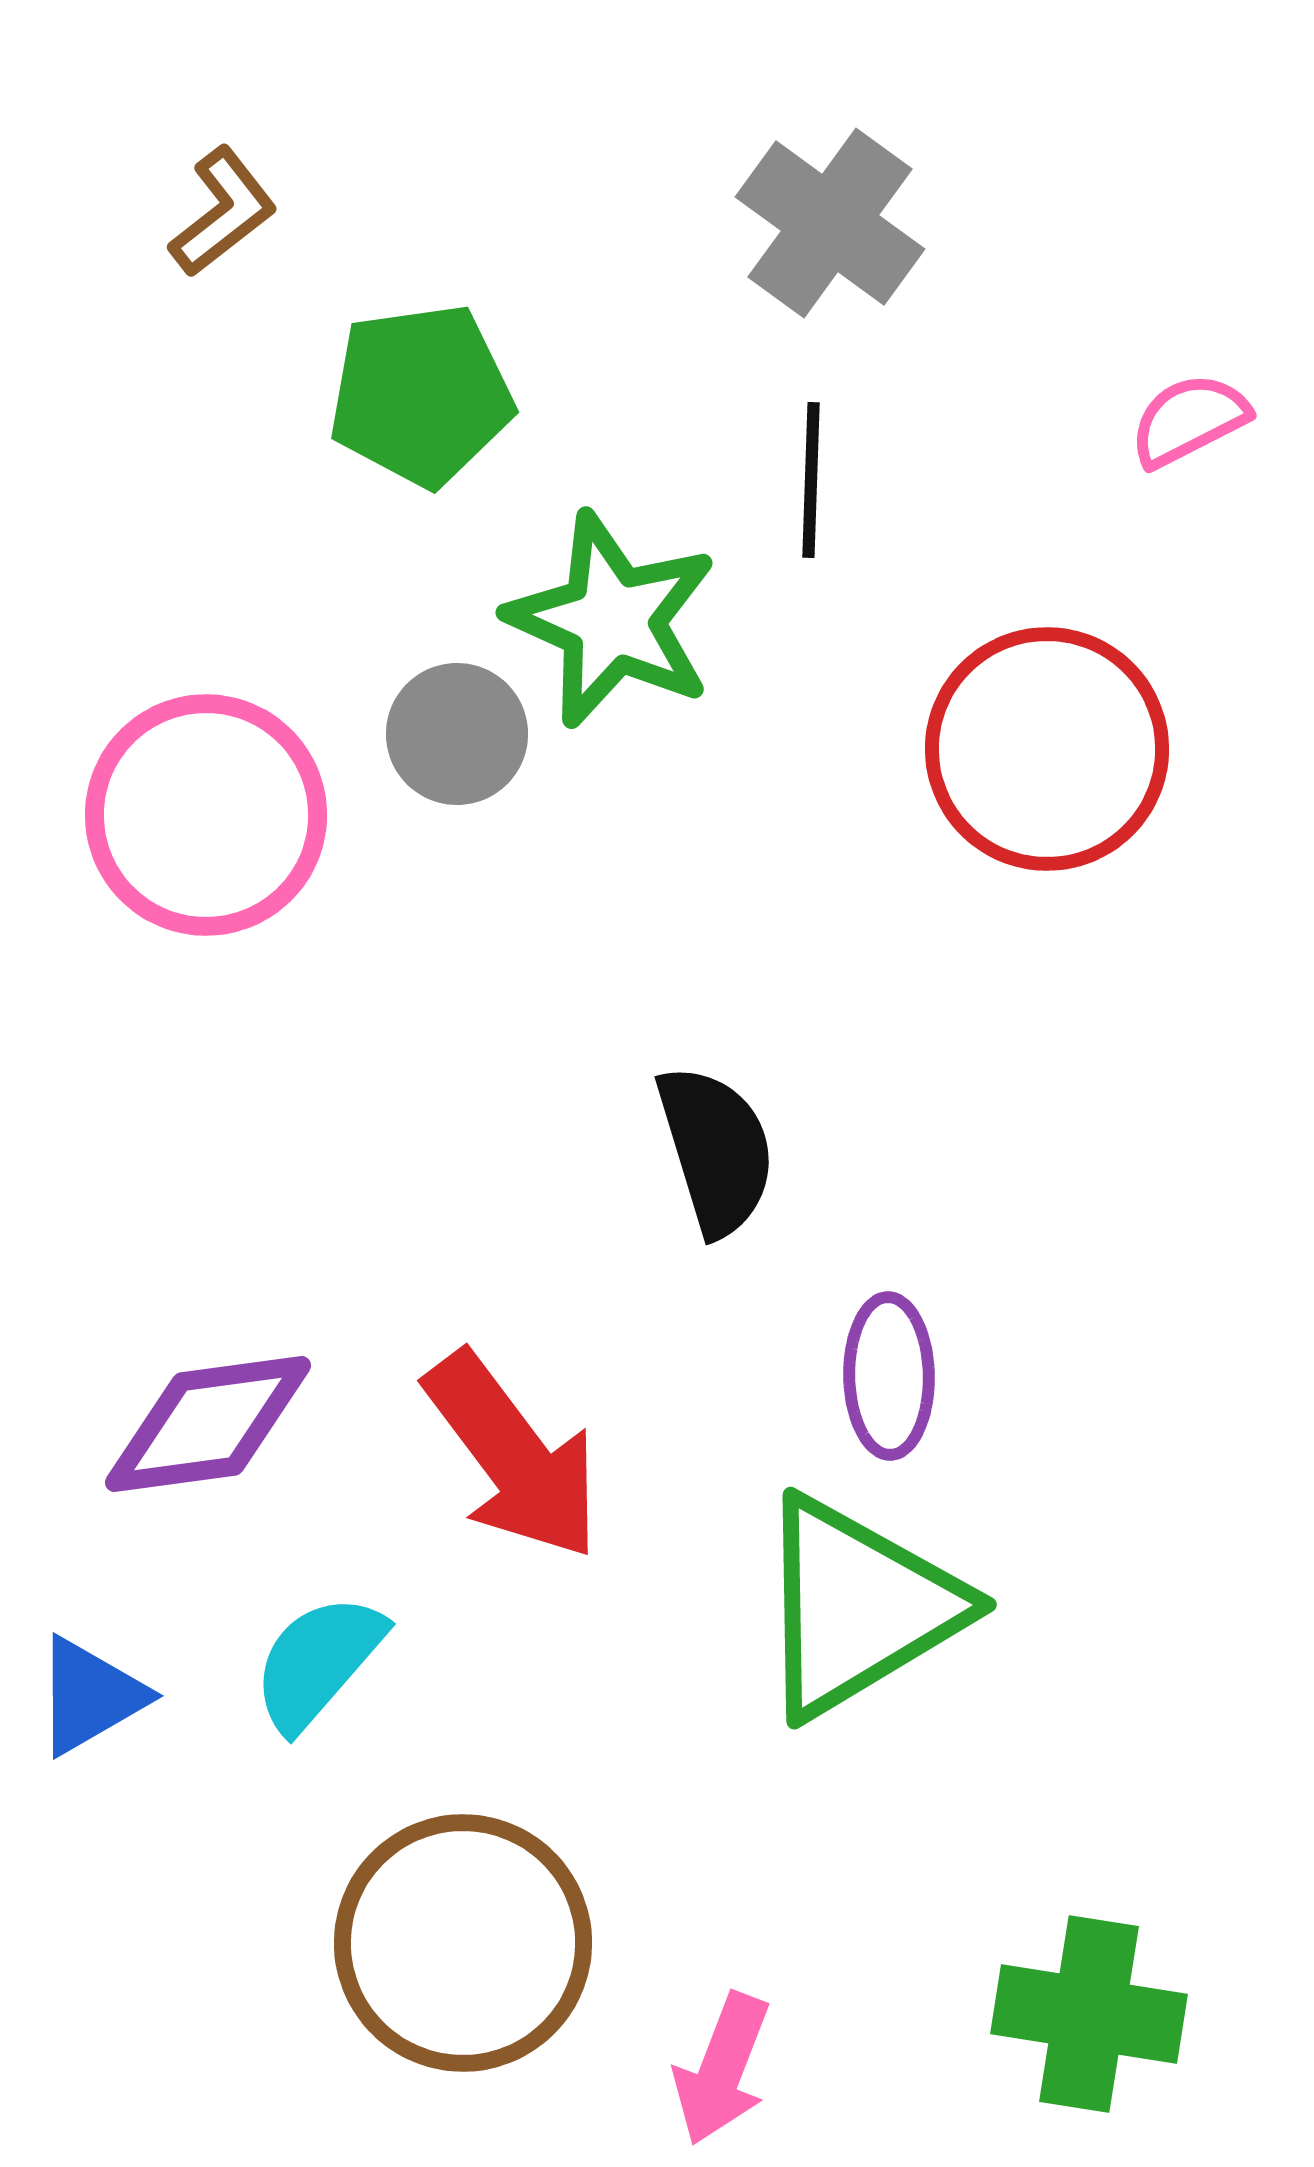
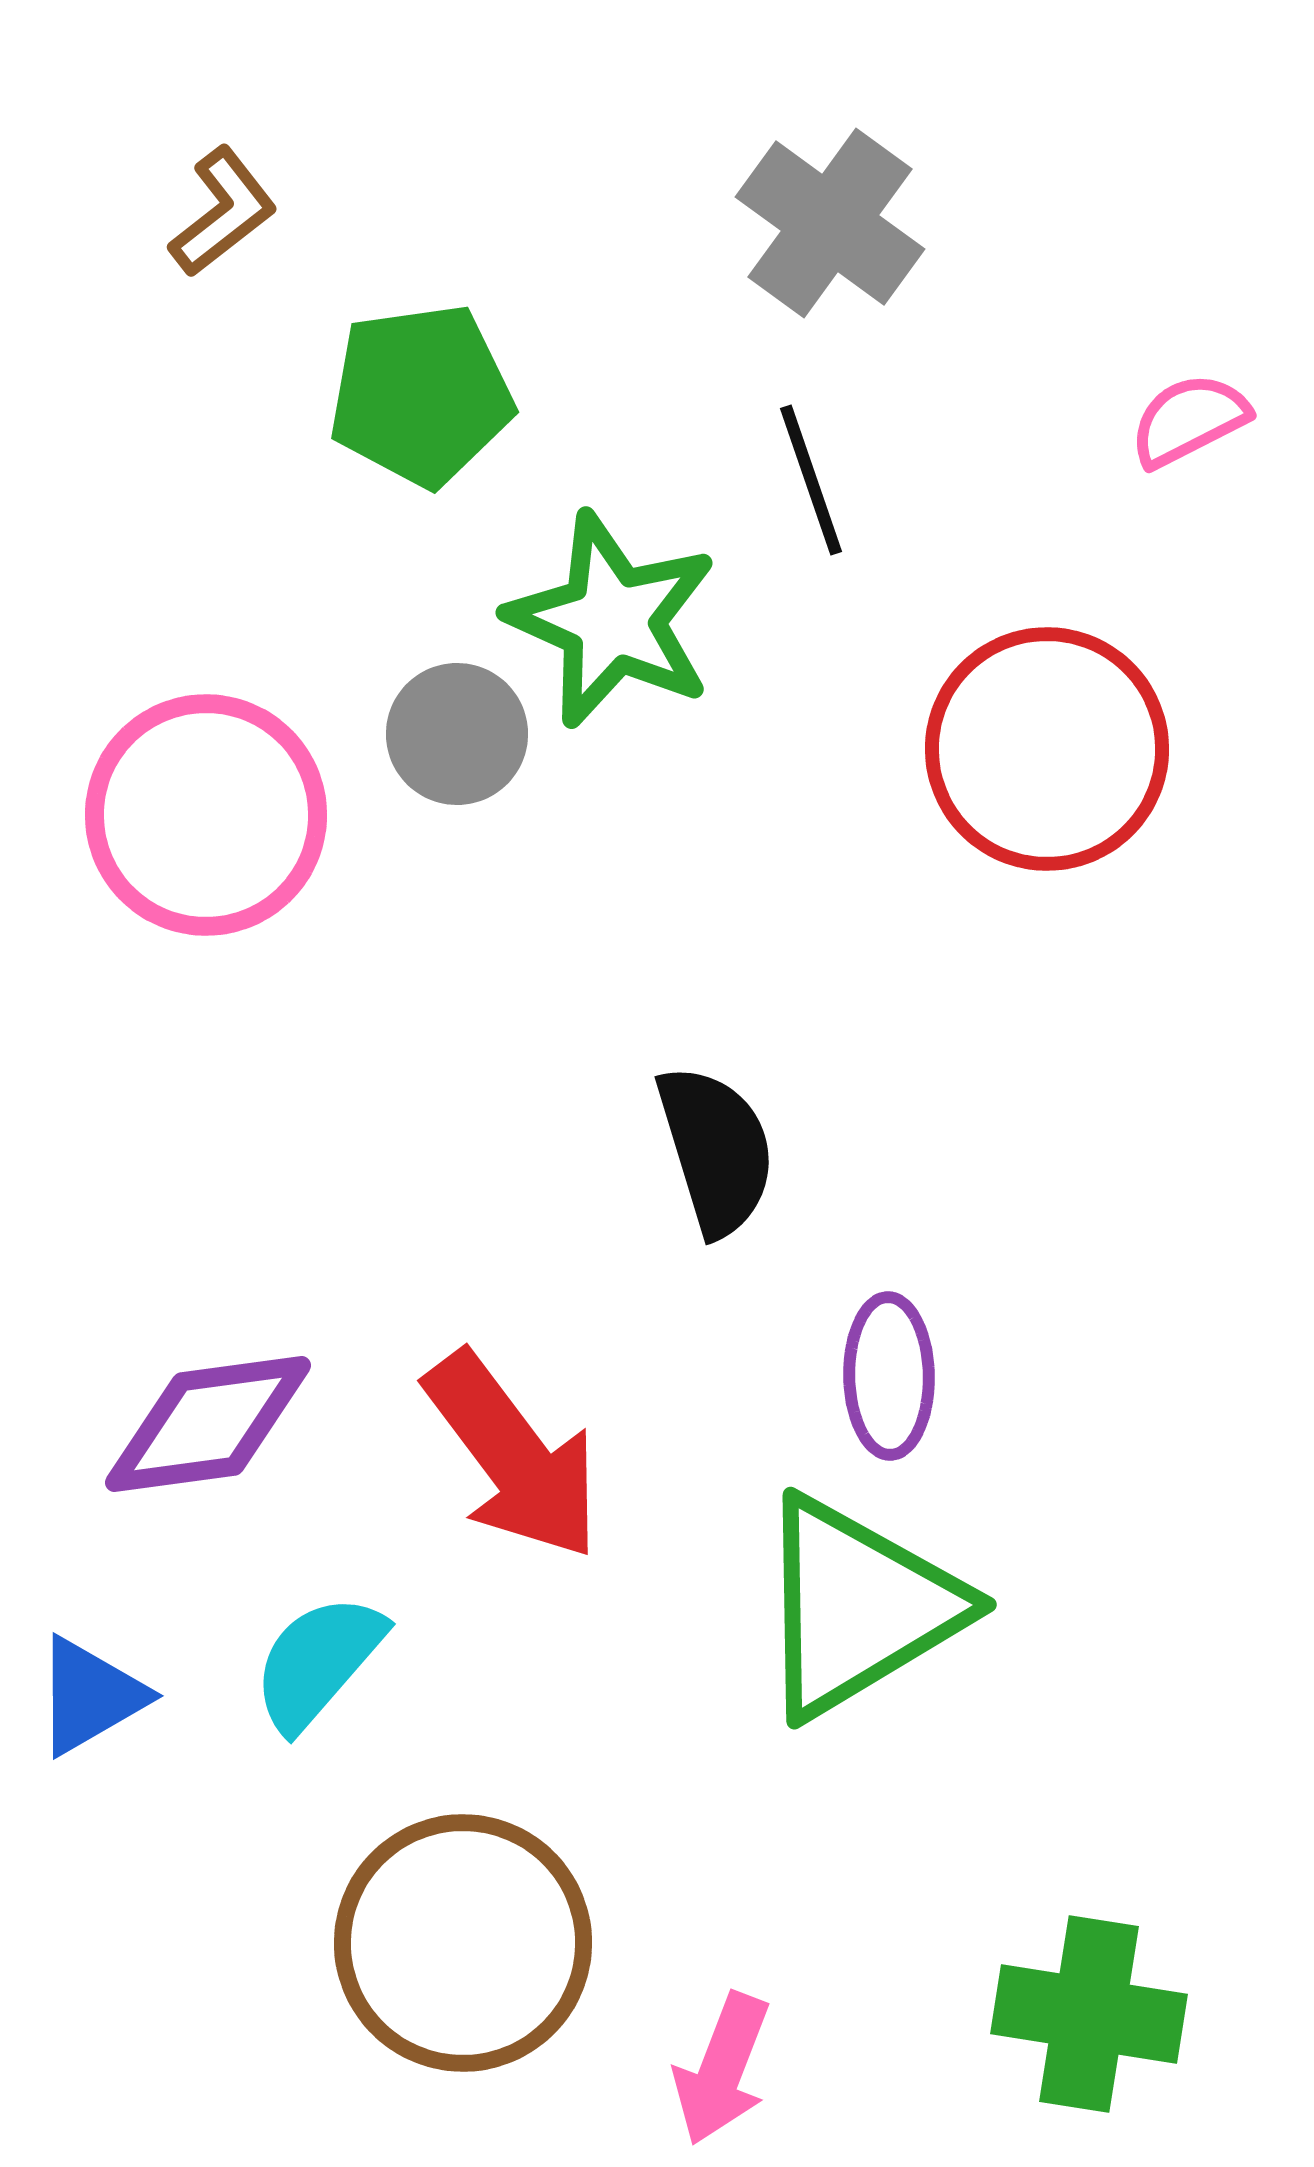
black line: rotated 21 degrees counterclockwise
